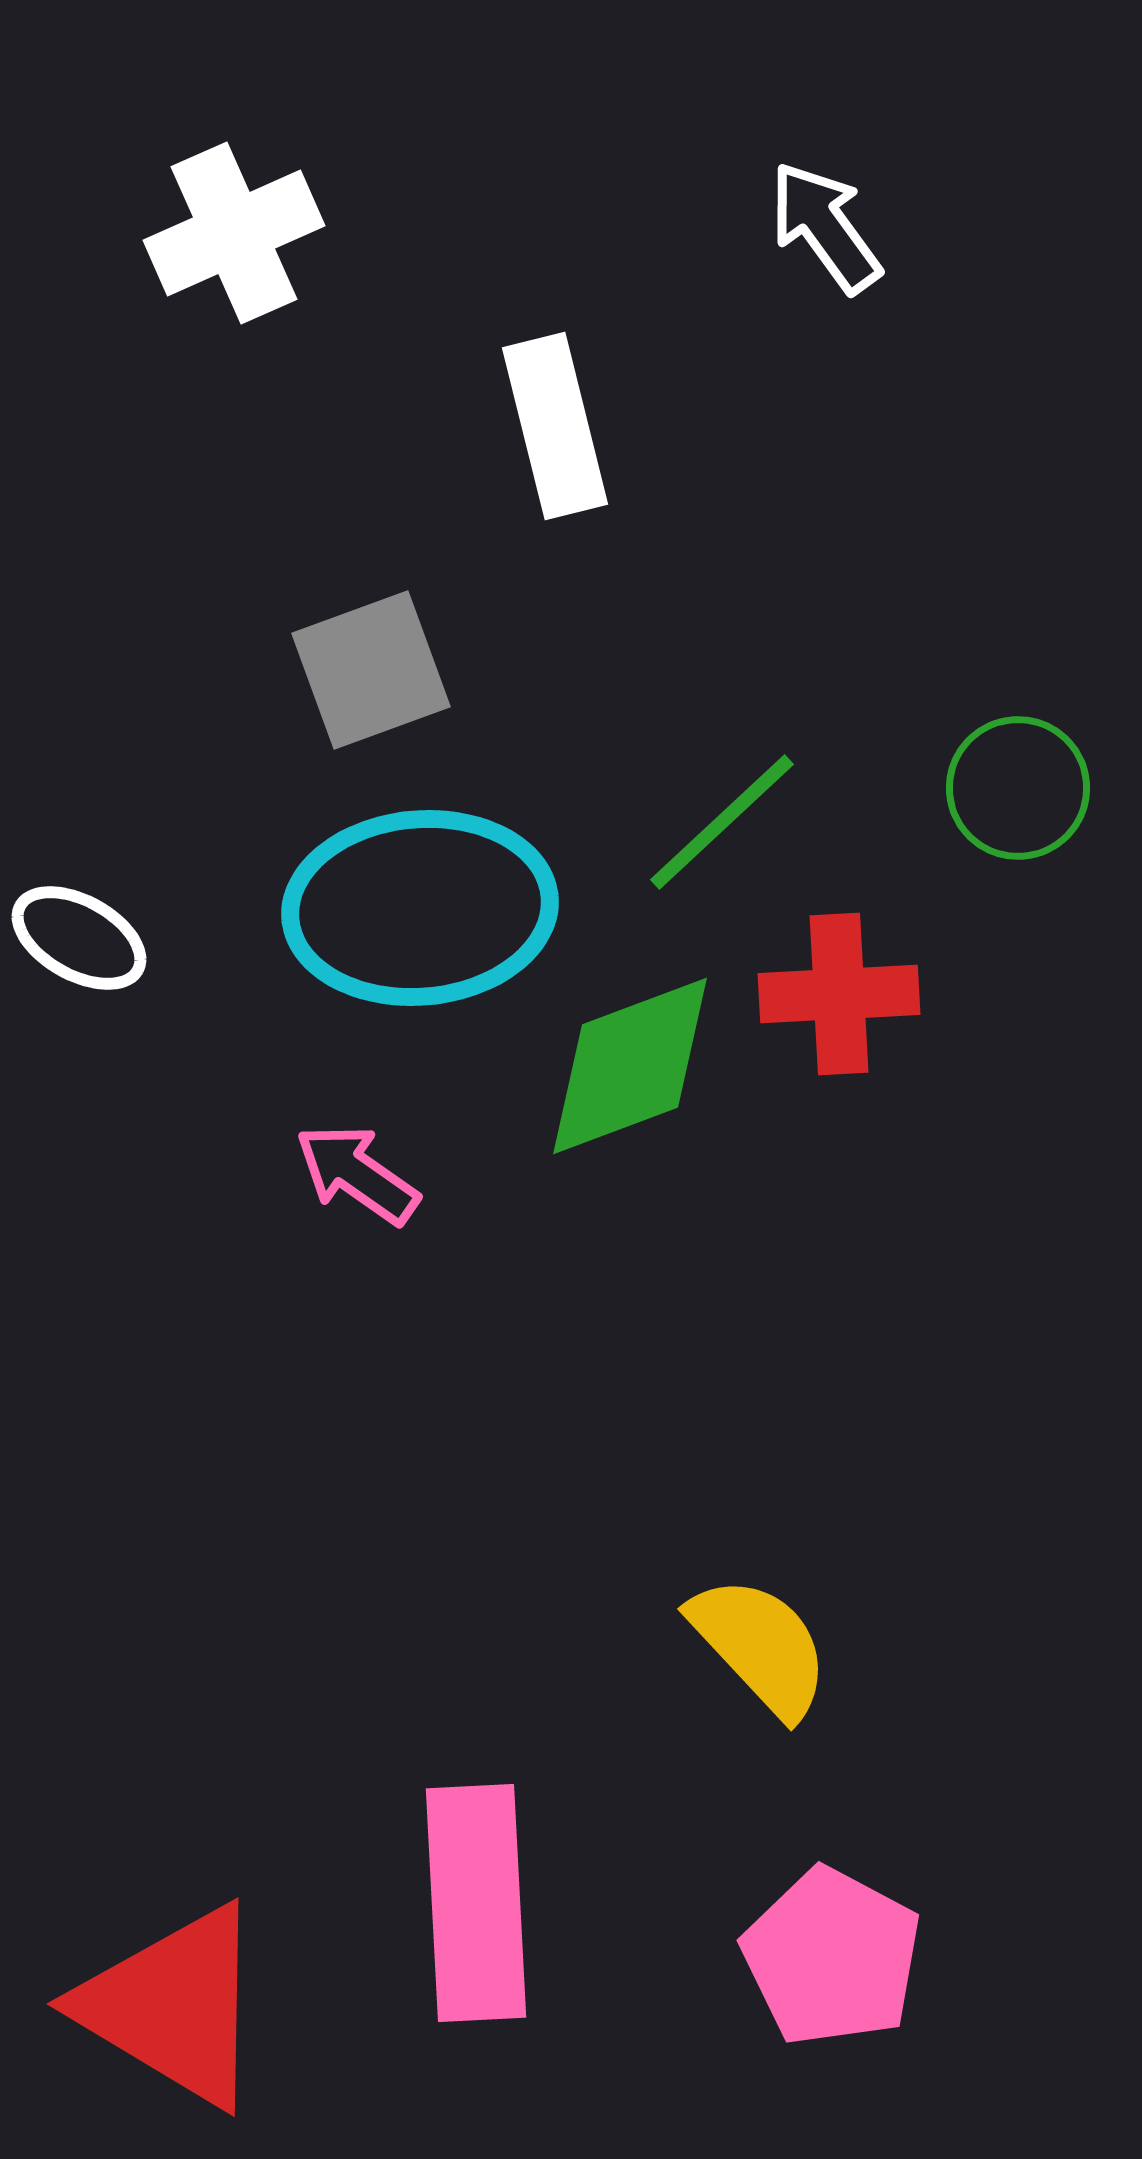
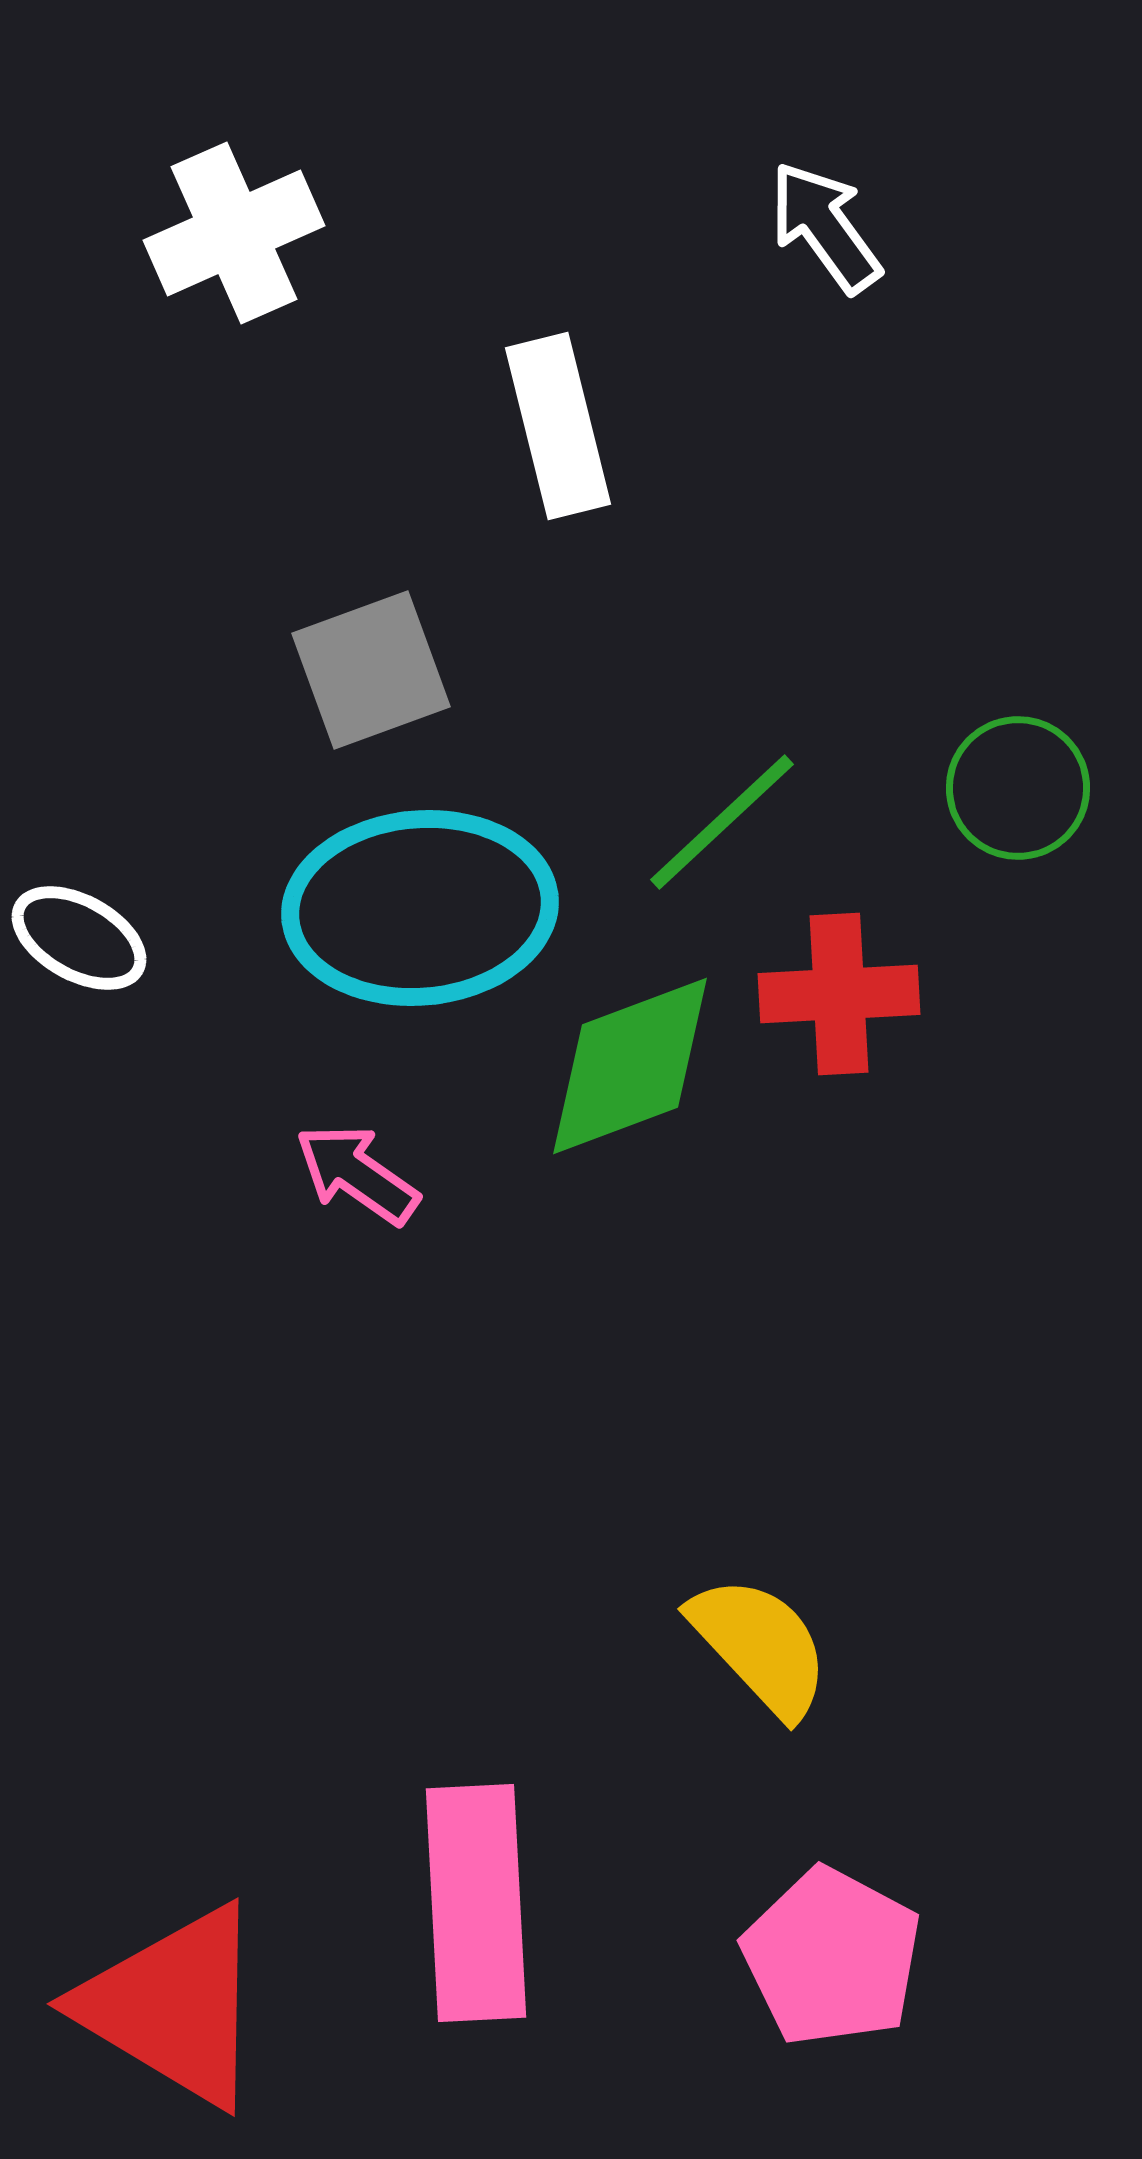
white rectangle: moved 3 px right
